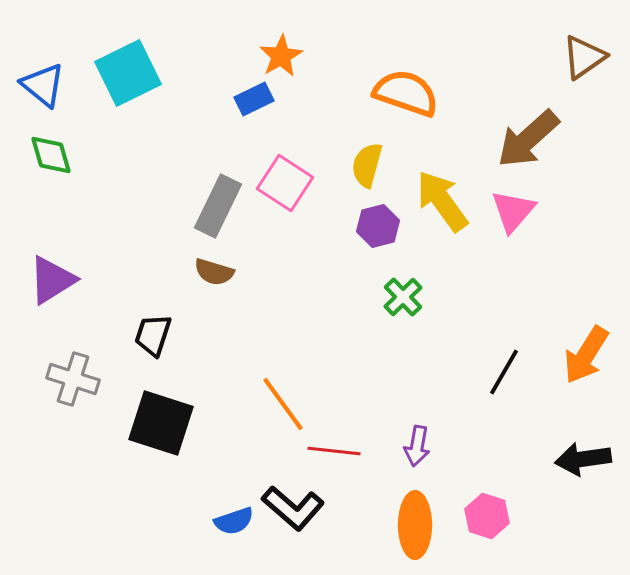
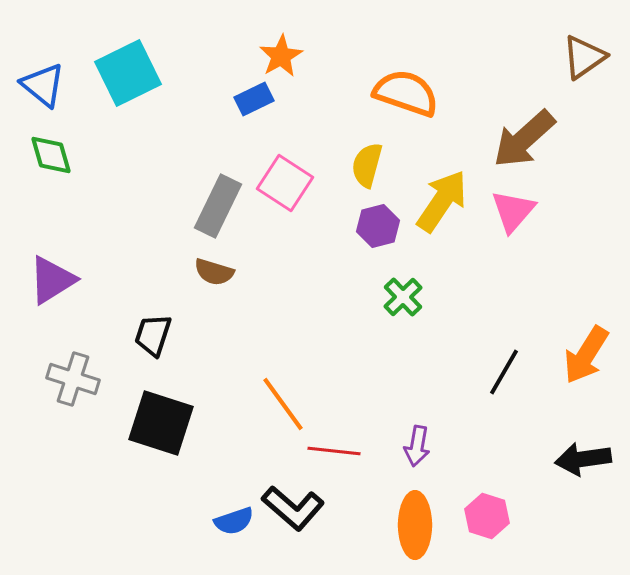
brown arrow: moved 4 px left
yellow arrow: rotated 70 degrees clockwise
